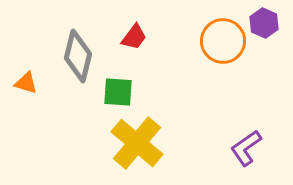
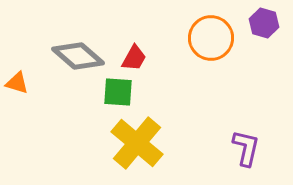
purple hexagon: rotated 8 degrees counterclockwise
red trapezoid: moved 21 px down; rotated 8 degrees counterclockwise
orange circle: moved 12 px left, 3 px up
gray diamond: rotated 63 degrees counterclockwise
orange triangle: moved 9 px left
purple L-shape: rotated 138 degrees clockwise
